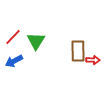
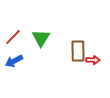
green triangle: moved 5 px right, 3 px up
